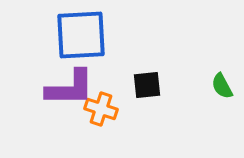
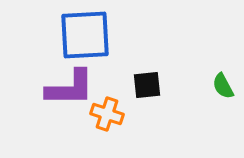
blue square: moved 4 px right
green semicircle: moved 1 px right
orange cross: moved 6 px right, 5 px down
